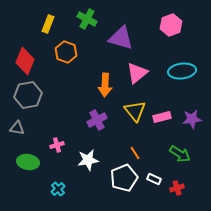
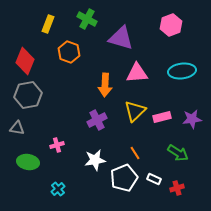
orange hexagon: moved 3 px right
pink triangle: rotated 35 degrees clockwise
yellow triangle: rotated 25 degrees clockwise
green arrow: moved 2 px left, 1 px up
white star: moved 7 px right
